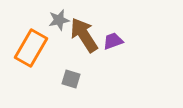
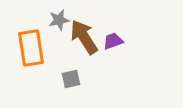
brown arrow: moved 2 px down
orange rectangle: rotated 39 degrees counterclockwise
gray square: rotated 30 degrees counterclockwise
